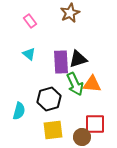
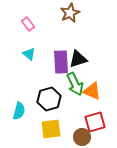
pink rectangle: moved 2 px left, 3 px down
orange triangle: moved 7 px down; rotated 18 degrees clockwise
red square: moved 2 px up; rotated 15 degrees counterclockwise
yellow square: moved 2 px left, 1 px up
